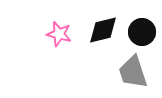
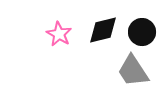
pink star: rotated 15 degrees clockwise
gray trapezoid: moved 1 px up; rotated 15 degrees counterclockwise
